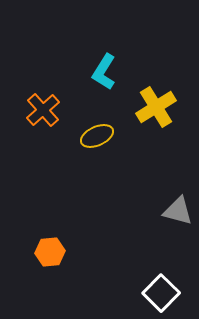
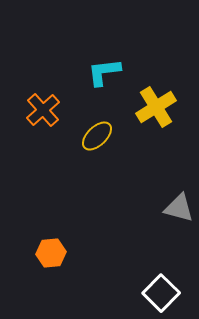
cyan L-shape: rotated 51 degrees clockwise
yellow ellipse: rotated 20 degrees counterclockwise
gray triangle: moved 1 px right, 3 px up
orange hexagon: moved 1 px right, 1 px down
